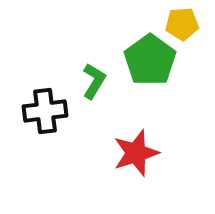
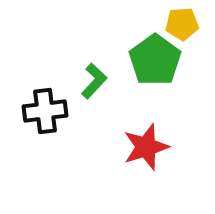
green pentagon: moved 5 px right
green L-shape: rotated 12 degrees clockwise
red star: moved 10 px right, 6 px up
